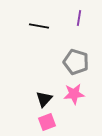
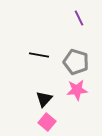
purple line: rotated 35 degrees counterclockwise
black line: moved 29 px down
pink star: moved 3 px right, 4 px up
pink square: rotated 30 degrees counterclockwise
